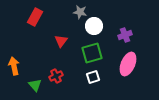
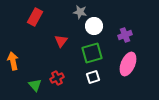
orange arrow: moved 1 px left, 5 px up
red cross: moved 1 px right, 2 px down
